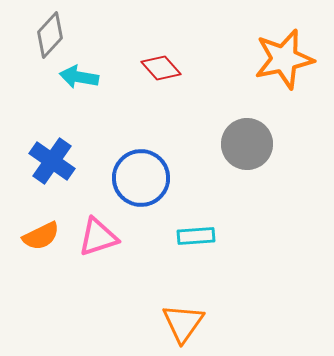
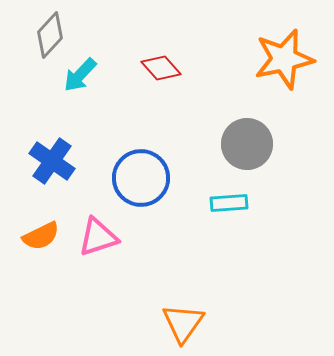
cyan arrow: moved 1 px right, 2 px up; rotated 57 degrees counterclockwise
cyan rectangle: moved 33 px right, 33 px up
